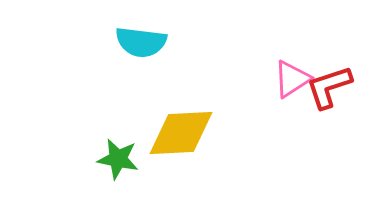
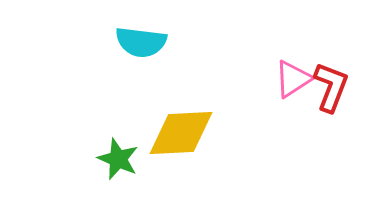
pink triangle: moved 1 px right
red L-shape: moved 2 px right; rotated 129 degrees clockwise
green star: rotated 12 degrees clockwise
